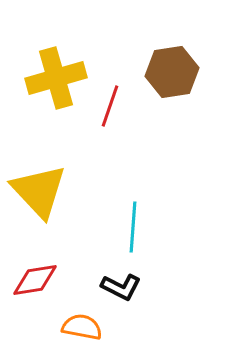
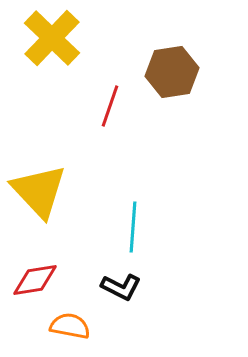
yellow cross: moved 4 px left, 40 px up; rotated 30 degrees counterclockwise
orange semicircle: moved 12 px left, 1 px up
